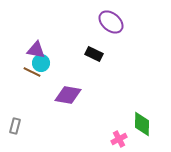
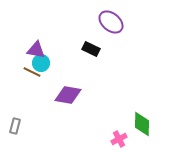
black rectangle: moved 3 px left, 5 px up
